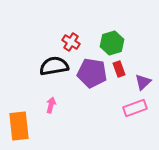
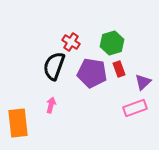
black semicircle: rotated 60 degrees counterclockwise
orange rectangle: moved 1 px left, 3 px up
